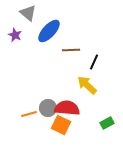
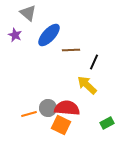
blue ellipse: moved 4 px down
